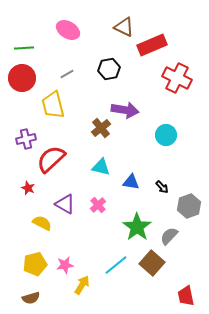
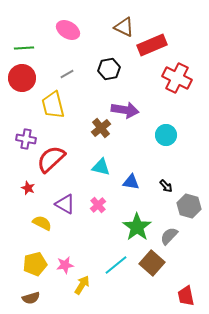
purple cross: rotated 24 degrees clockwise
black arrow: moved 4 px right, 1 px up
gray hexagon: rotated 25 degrees counterclockwise
